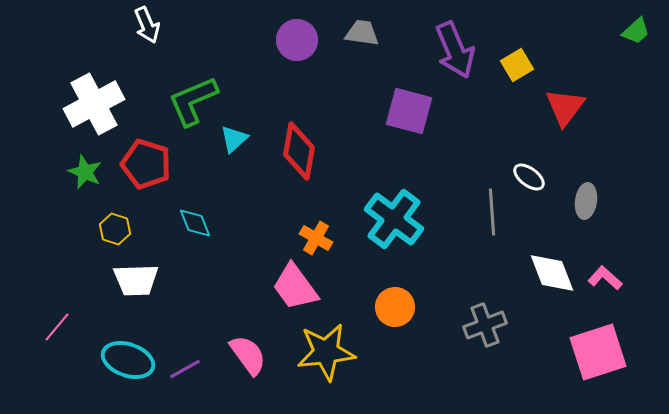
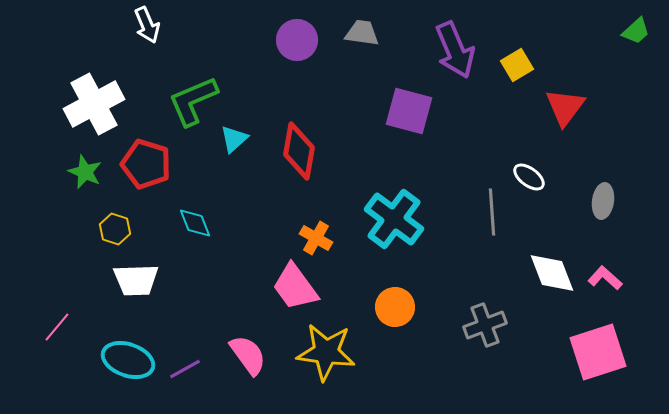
gray ellipse: moved 17 px right
yellow star: rotated 14 degrees clockwise
